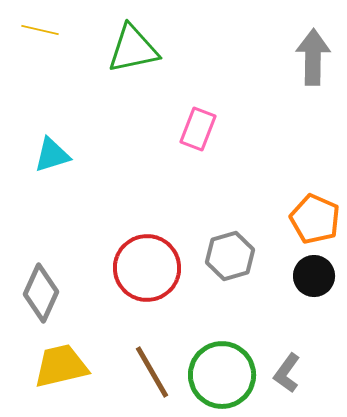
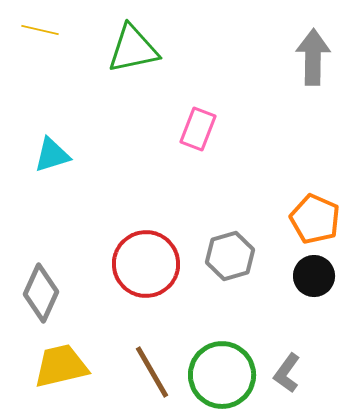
red circle: moved 1 px left, 4 px up
